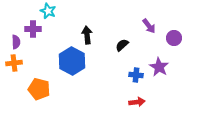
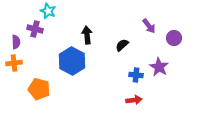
purple cross: moved 2 px right; rotated 14 degrees clockwise
red arrow: moved 3 px left, 2 px up
